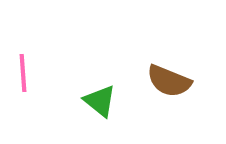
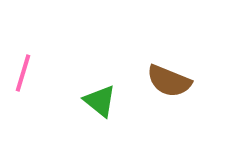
pink line: rotated 21 degrees clockwise
